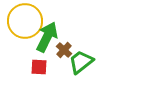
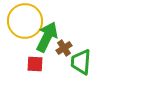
brown cross: moved 2 px up; rotated 14 degrees clockwise
green trapezoid: rotated 48 degrees counterclockwise
red square: moved 4 px left, 3 px up
